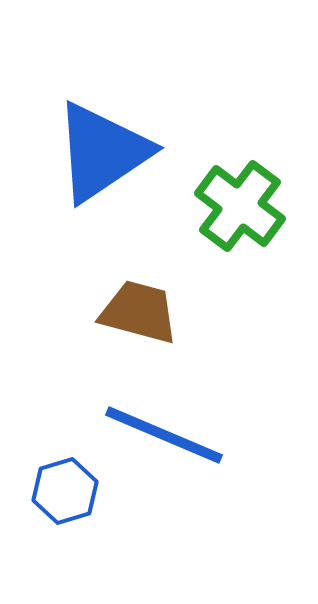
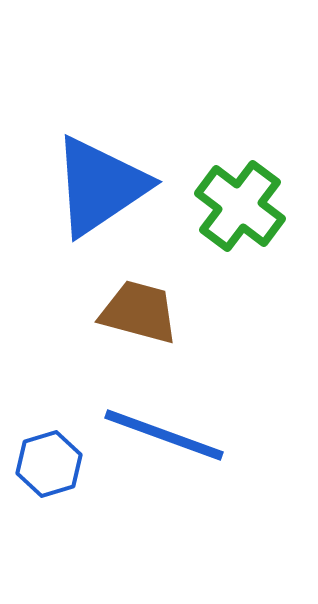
blue triangle: moved 2 px left, 34 px down
blue line: rotated 3 degrees counterclockwise
blue hexagon: moved 16 px left, 27 px up
